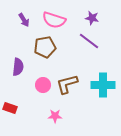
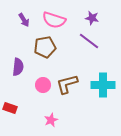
pink star: moved 4 px left, 4 px down; rotated 24 degrees counterclockwise
